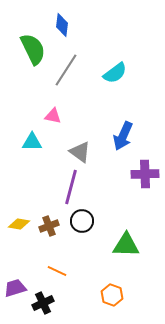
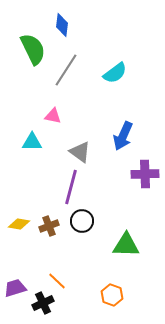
orange line: moved 10 px down; rotated 18 degrees clockwise
